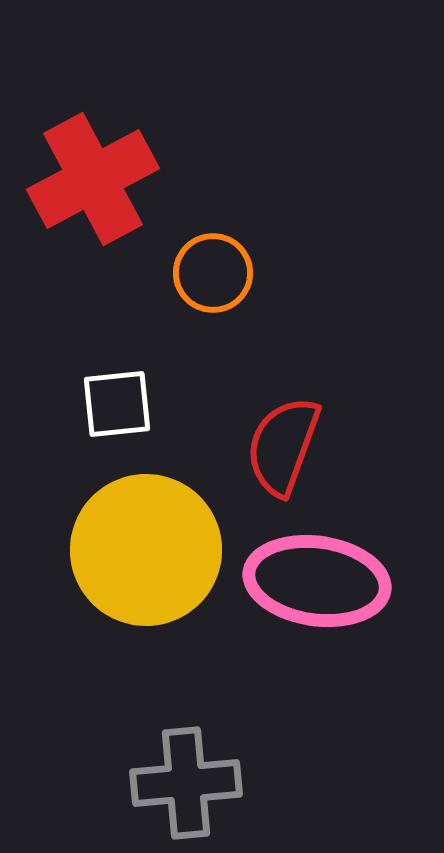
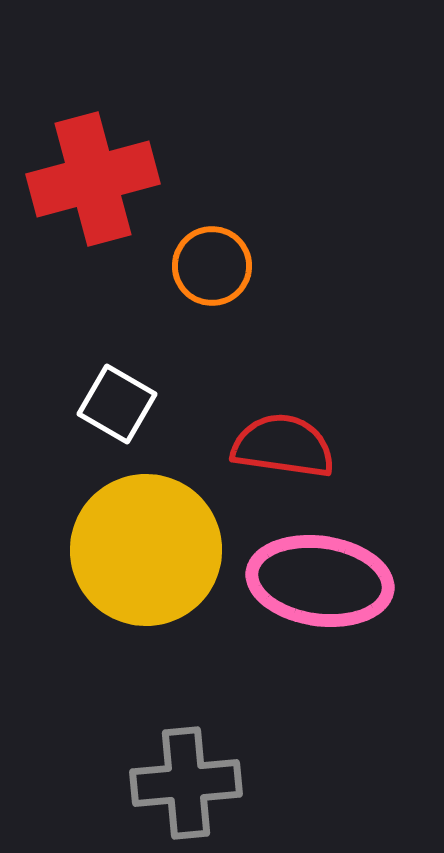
red cross: rotated 13 degrees clockwise
orange circle: moved 1 px left, 7 px up
white square: rotated 36 degrees clockwise
red semicircle: rotated 78 degrees clockwise
pink ellipse: moved 3 px right
